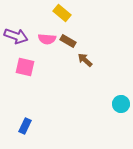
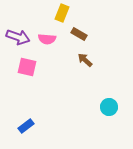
yellow rectangle: rotated 72 degrees clockwise
purple arrow: moved 2 px right, 1 px down
brown rectangle: moved 11 px right, 7 px up
pink square: moved 2 px right
cyan circle: moved 12 px left, 3 px down
blue rectangle: moved 1 px right; rotated 28 degrees clockwise
